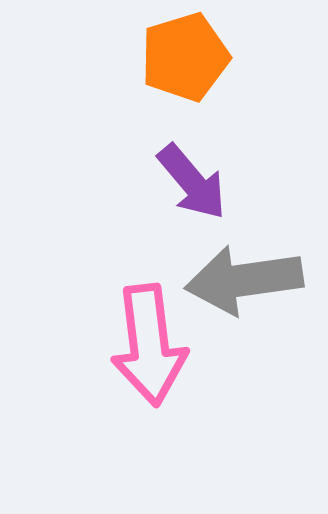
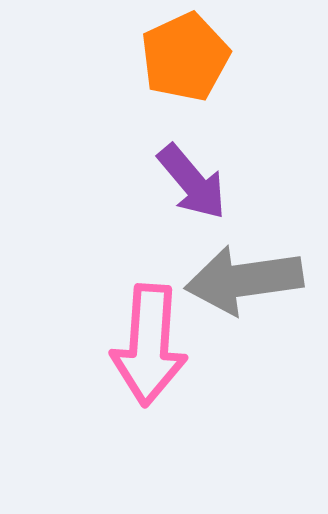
orange pentagon: rotated 8 degrees counterclockwise
pink arrow: rotated 11 degrees clockwise
